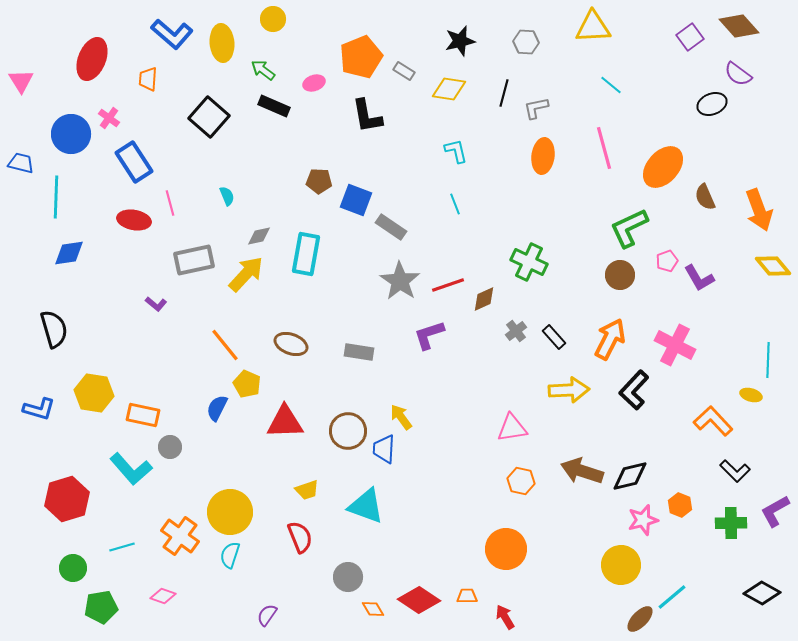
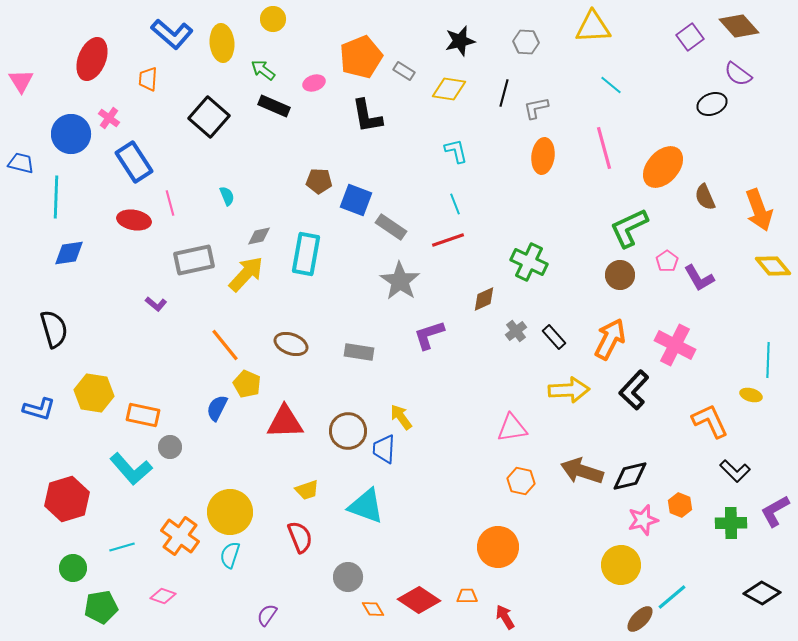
pink pentagon at (667, 261): rotated 15 degrees counterclockwise
red line at (448, 285): moved 45 px up
orange L-shape at (713, 421): moved 3 px left; rotated 18 degrees clockwise
orange circle at (506, 549): moved 8 px left, 2 px up
